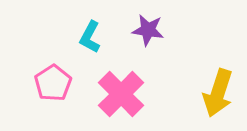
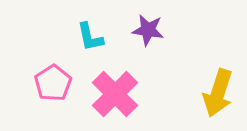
cyan L-shape: rotated 40 degrees counterclockwise
pink cross: moved 6 px left
